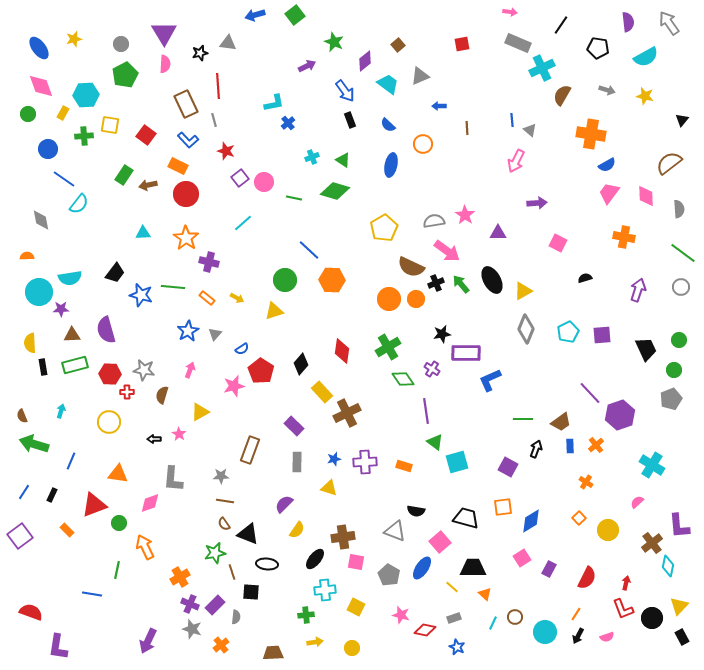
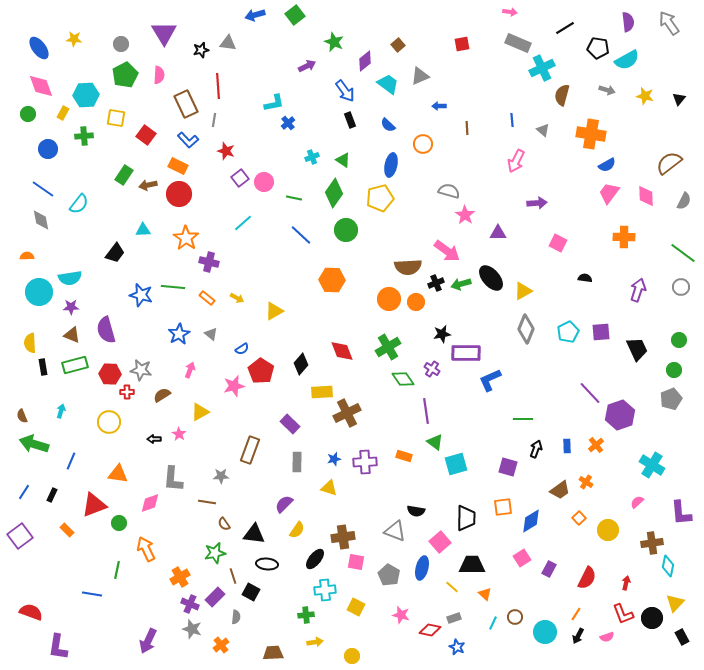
black line at (561, 25): moved 4 px right, 3 px down; rotated 24 degrees clockwise
yellow star at (74, 39): rotated 21 degrees clockwise
black star at (200, 53): moved 1 px right, 3 px up
cyan semicircle at (646, 57): moved 19 px left, 3 px down
pink semicircle at (165, 64): moved 6 px left, 11 px down
brown semicircle at (562, 95): rotated 15 degrees counterclockwise
gray line at (214, 120): rotated 24 degrees clockwise
black triangle at (682, 120): moved 3 px left, 21 px up
yellow square at (110, 125): moved 6 px right, 7 px up
gray triangle at (530, 130): moved 13 px right
blue line at (64, 179): moved 21 px left, 10 px down
green diamond at (335, 191): moved 1 px left, 2 px down; rotated 72 degrees counterclockwise
red circle at (186, 194): moved 7 px left
gray semicircle at (679, 209): moved 5 px right, 8 px up; rotated 30 degrees clockwise
gray semicircle at (434, 221): moved 15 px right, 30 px up; rotated 25 degrees clockwise
yellow pentagon at (384, 228): moved 4 px left, 30 px up; rotated 16 degrees clockwise
cyan triangle at (143, 233): moved 3 px up
orange cross at (624, 237): rotated 10 degrees counterclockwise
blue line at (309, 250): moved 8 px left, 15 px up
brown semicircle at (411, 267): moved 3 px left; rotated 28 degrees counterclockwise
black trapezoid at (115, 273): moved 20 px up
black semicircle at (585, 278): rotated 24 degrees clockwise
green circle at (285, 280): moved 61 px right, 50 px up
black ellipse at (492, 280): moved 1 px left, 2 px up; rotated 12 degrees counterclockwise
green arrow at (461, 284): rotated 66 degrees counterclockwise
orange circle at (416, 299): moved 3 px down
purple star at (61, 309): moved 10 px right, 2 px up
yellow triangle at (274, 311): rotated 12 degrees counterclockwise
blue star at (188, 331): moved 9 px left, 3 px down
gray triangle at (215, 334): moved 4 px left; rotated 32 degrees counterclockwise
brown triangle at (72, 335): rotated 24 degrees clockwise
purple square at (602, 335): moved 1 px left, 3 px up
black trapezoid at (646, 349): moved 9 px left
red diamond at (342, 351): rotated 30 degrees counterclockwise
gray star at (144, 370): moved 3 px left
yellow rectangle at (322, 392): rotated 50 degrees counterclockwise
brown semicircle at (162, 395): rotated 42 degrees clockwise
brown trapezoid at (561, 422): moved 1 px left, 68 px down
purple rectangle at (294, 426): moved 4 px left, 2 px up
blue rectangle at (570, 446): moved 3 px left
cyan square at (457, 462): moved 1 px left, 2 px down
orange rectangle at (404, 466): moved 10 px up
purple square at (508, 467): rotated 12 degrees counterclockwise
brown line at (225, 501): moved 18 px left, 1 px down
black trapezoid at (466, 518): rotated 76 degrees clockwise
purple L-shape at (679, 526): moved 2 px right, 13 px up
black triangle at (248, 534): moved 6 px right; rotated 15 degrees counterclockwise
brown cross at (652, 543): rotated 30 degrees clockwise
orange arrow at (145, 547): moved 1 px right, 2 px down
blue ellipse at (422, 568): rotated 20 degrees counterclockwise
black trapezoid at (473, 568): moved 1 px left, 3 px up
brown line at (232, 572): moved 1 px right, 4 px down
black square at (251, 592): rotated 24 degrees clockwise
purple rectangle at (215, 605): moved 8 px up
yellow triangle at (679, 606): moved 4 px left, 3 px up
red L-shape at (623, 609): moved 5 px down
red diamond at (425, 630): moved 5 px right
yellow circle at (352, 648): moved 8 px down
